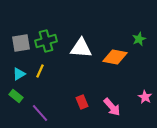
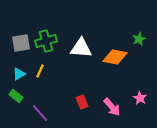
pink star: moved 5 px left, 1 px down
